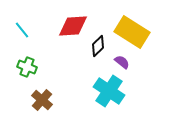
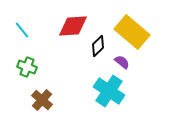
yellow rectangle: rotated 8 degrees clockwise
